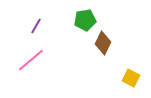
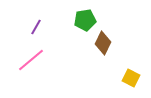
purple line: moved 1 px down
